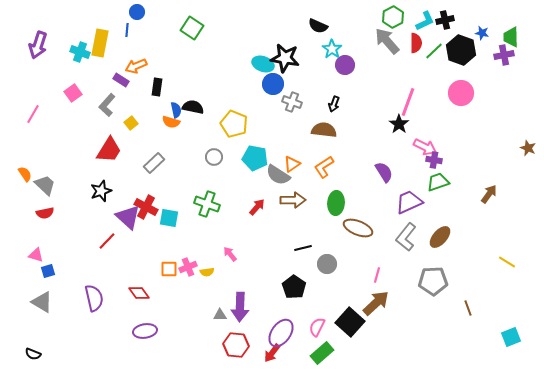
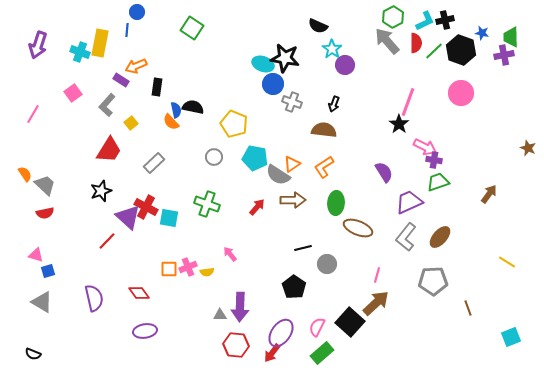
orange semicircle at (171, 122): rotated 30 degrees clockwise
